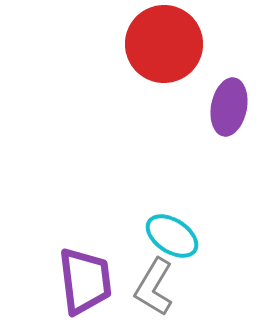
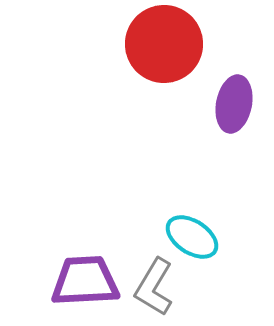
purple ellipse: moved 5 px right, 3 px up
cyan ellipse: moved 20 px right, 1 px down
purple trapezoid: rotated 86 degrees counterclockwise
